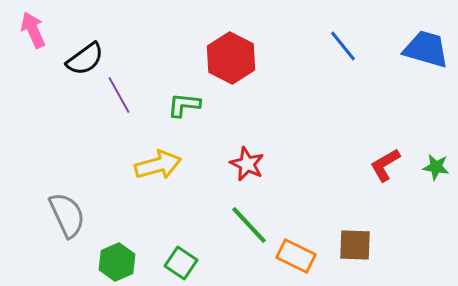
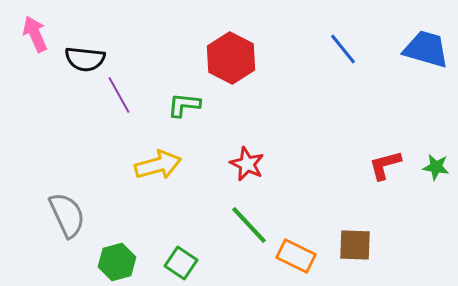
pink arrow: moved 2 px right, 4 px down
blue line: moved 3 px down
black semicircle: rotated 42 degrees clockwise
red L-shape: rotated 15 degrees clockwise
green hexagon: rotated 9 degrees clockwise
